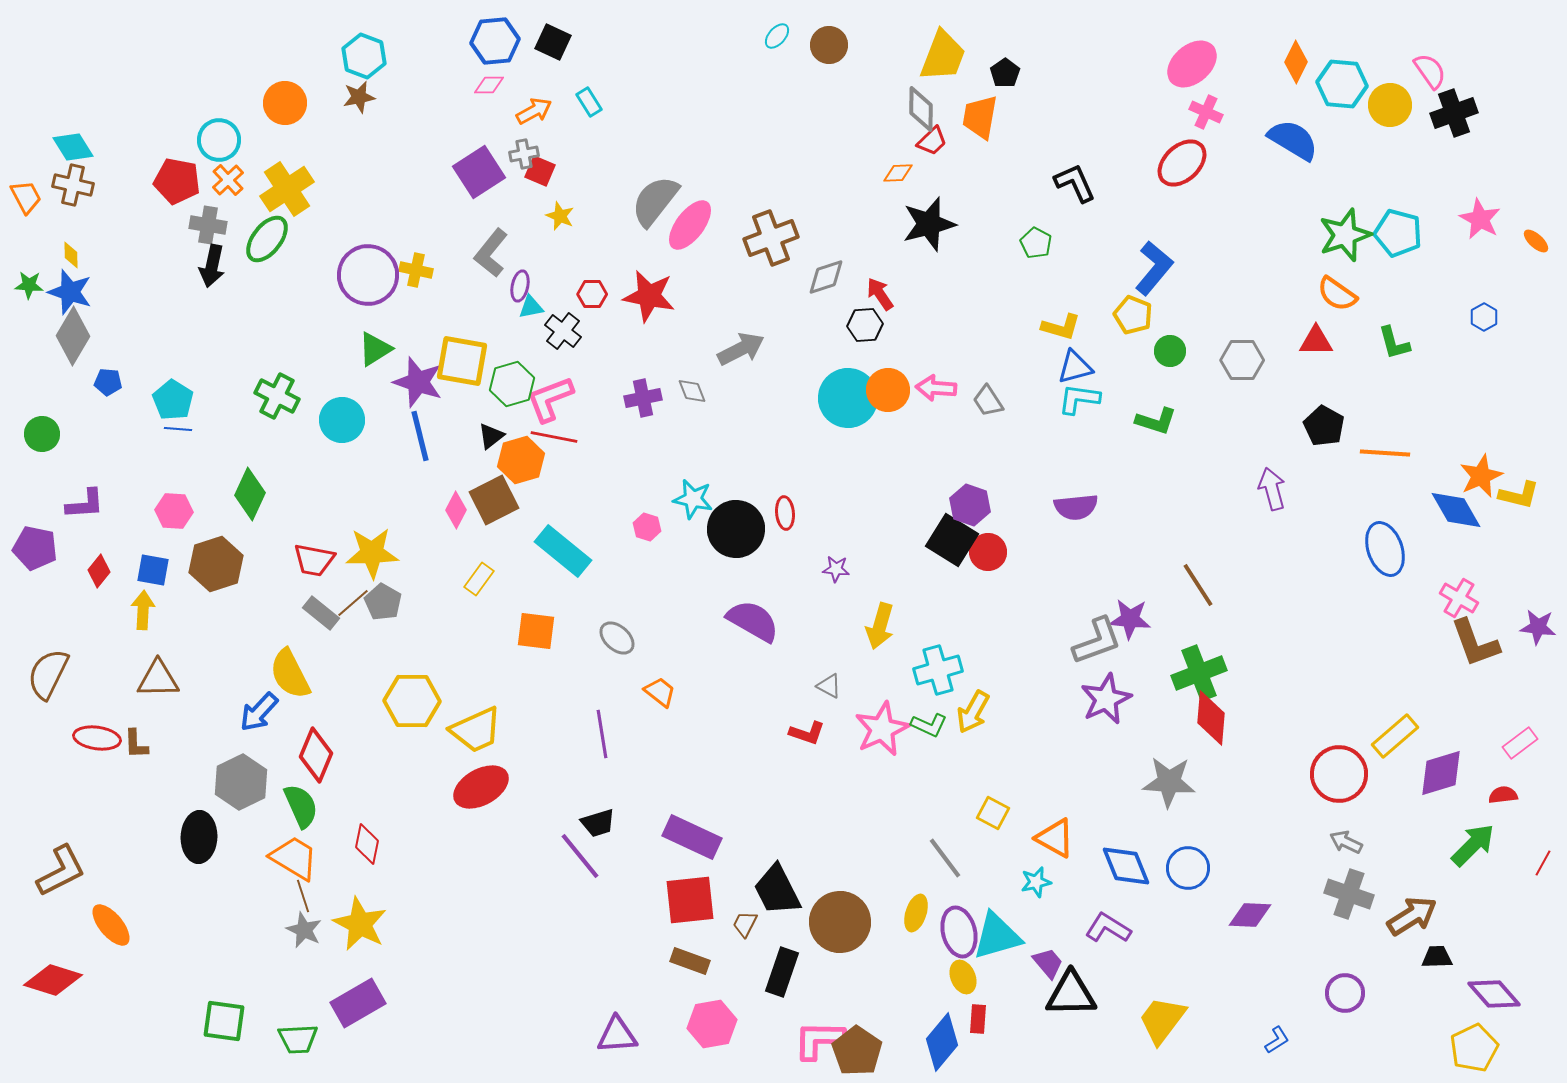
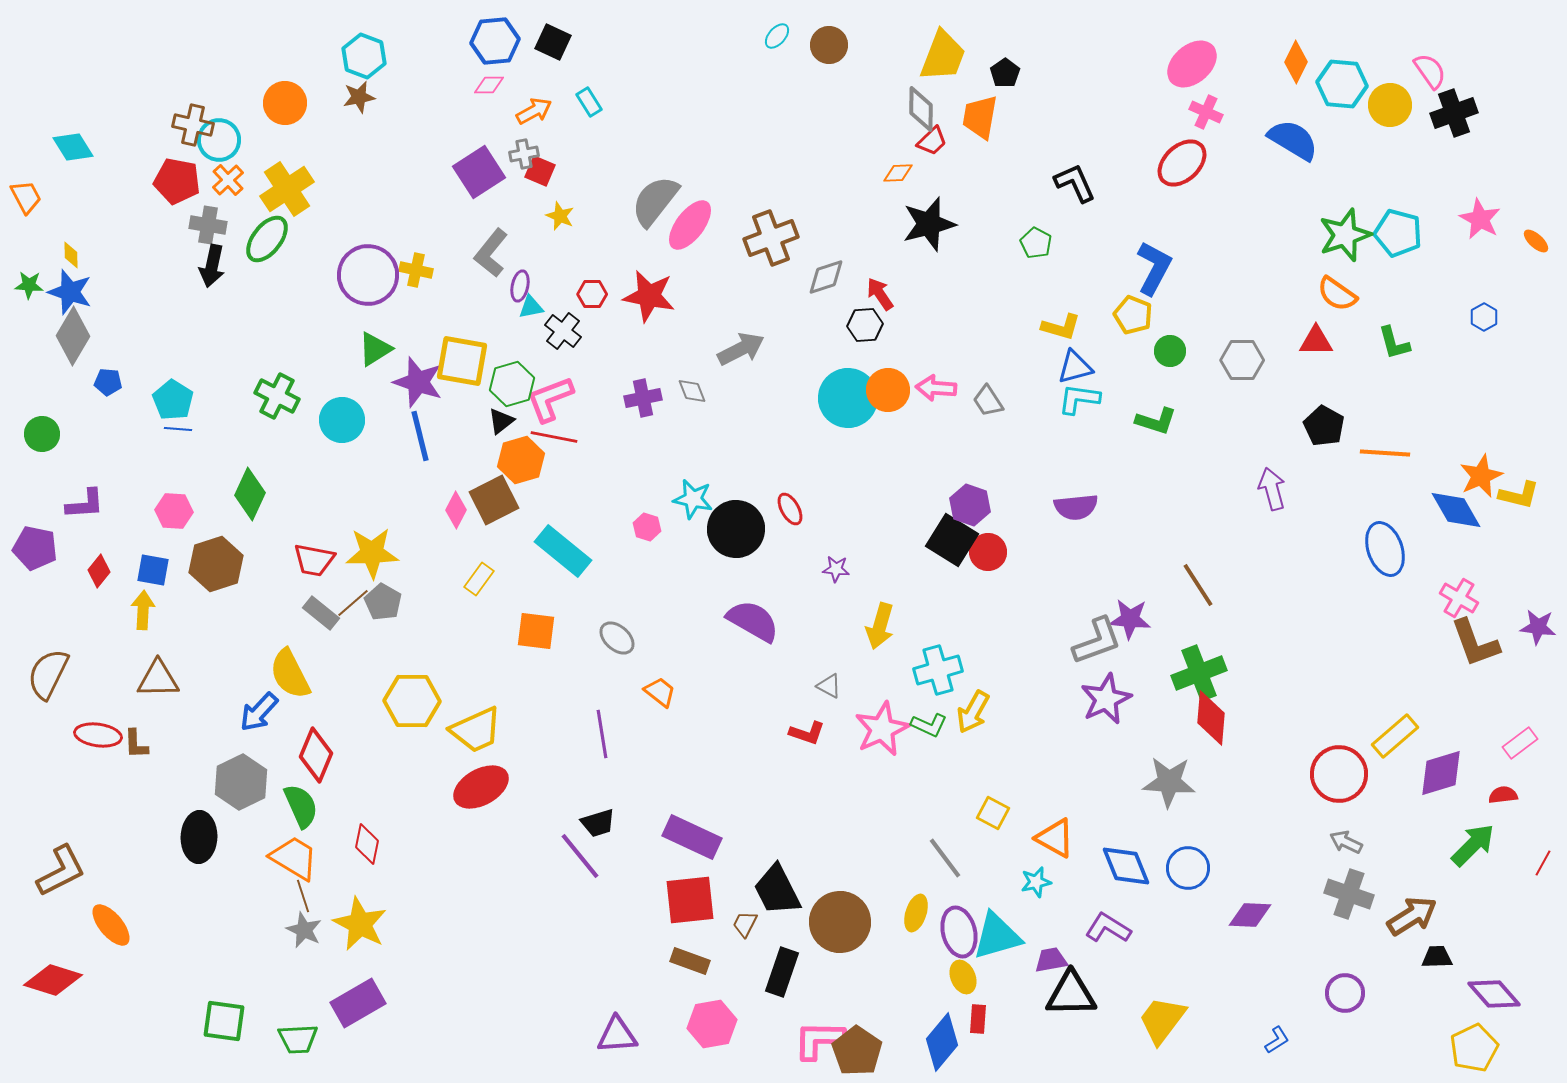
brown cross at (73, 185): moved 120 px right, 60 px up
blue L-shape at (1154, 268): rotated 12 degrees counterclockwise
black triangle at (491, 436): moved 10 px right, 15 px up
red ellipse at (785, 513): moved 5 px right, 4 px up; rotated 24 degrees counterclockwise
red ellipse at (97, 738): moved 1 px right, 3 px up
purple trapezoid at (1048, 963): moved 3 px right, 3 px up; rotated 60 degrees counterclockwise
